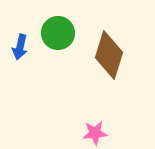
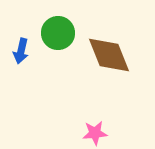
blue arrow: moved 1 px right, 4 px down
brown diamond: rotated 39 degrees counterclockwise
